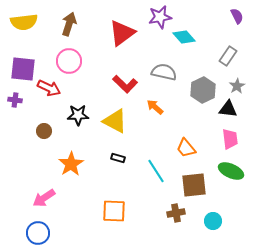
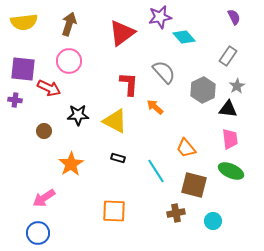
purple semicircle: moved 3 px left, 1 px down
gray semicircle: rotated 35 degrees clockwise
red L-shape: moved 4 px right; rotated 130 degrees counterclockwise
brown square: rotated 20 degrees clockwise
